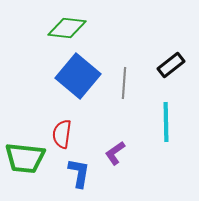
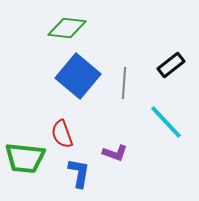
cyan line: rotated 42 degrees counterclockwise
red semicircle: rotated 28 degrees counterclockwise
purple L-shape: rotated 125 degrees counterclockwise
